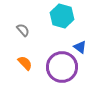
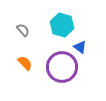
cyan hexagon: moved 9 px down
